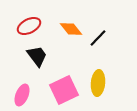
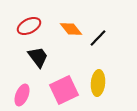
black trapezoid: moved 1 px right, 1 px down
